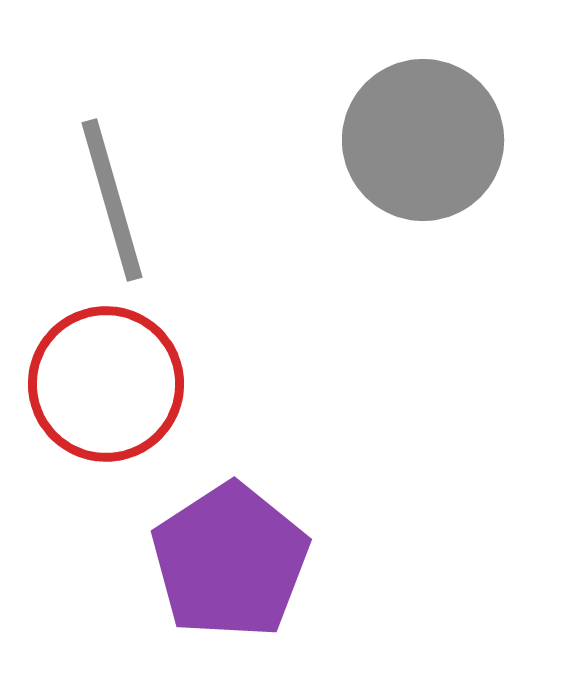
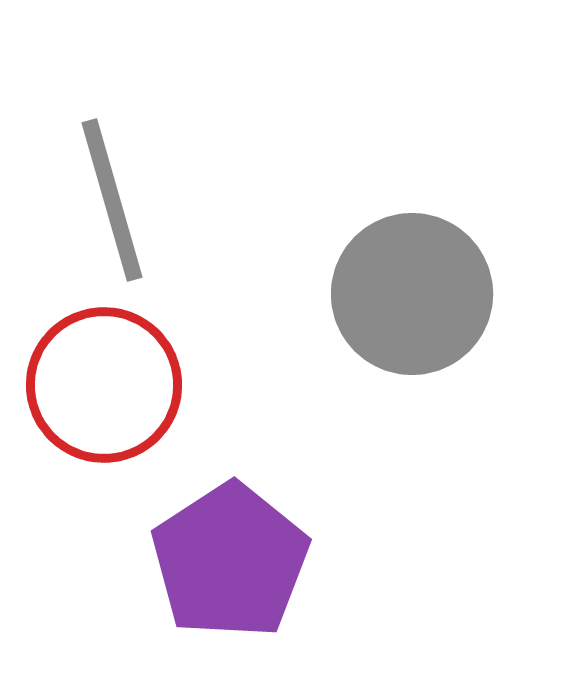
gray circle: moved 11 px left, 154 px down
red circle: moved 2 px left, 1 px down
